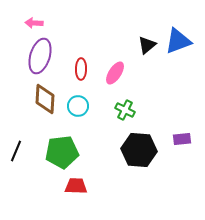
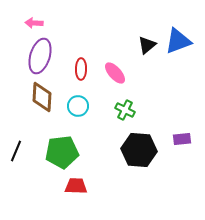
pink ellipse: rotated 75 degrees counterclockwise
brown diamond: moved 3 px left, 2 px up
